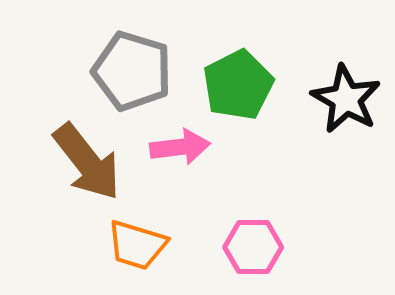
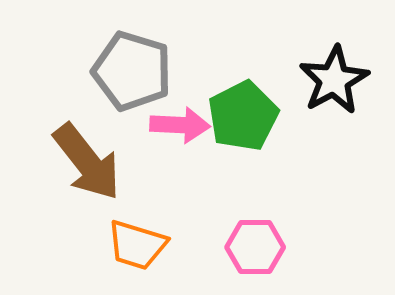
green pentagon: moved 5 px right, 31 px down
black star: moved 12 px left, 19 px up; rotated 14 degrees clockwise
pink arrow: moved 22 px up; rotated 10 degrees clockwise
pink hexagon: moved 2 px right
